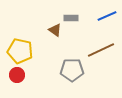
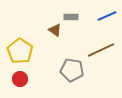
gray rectangle: moved 1 px up
yellow pentagon: rotated 20 degrees clockwise
gray pentagon: rotated 10 degrees clockwise
red circle: moved 3 px right, 4 px down
